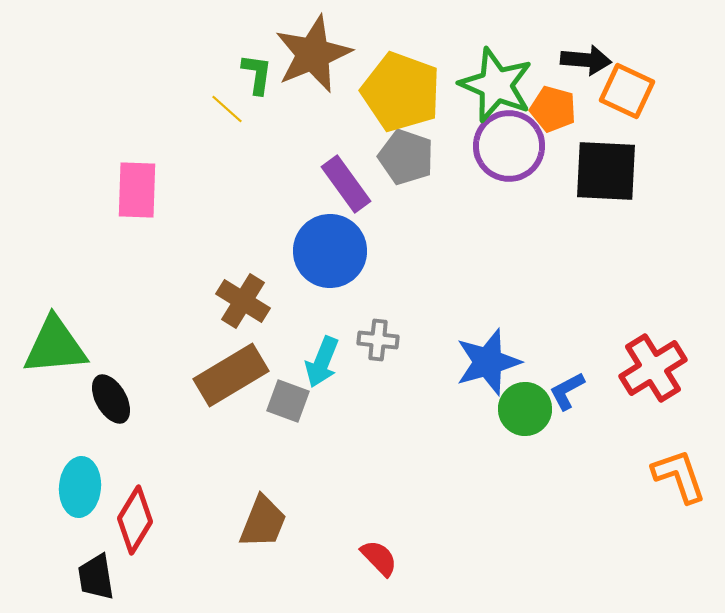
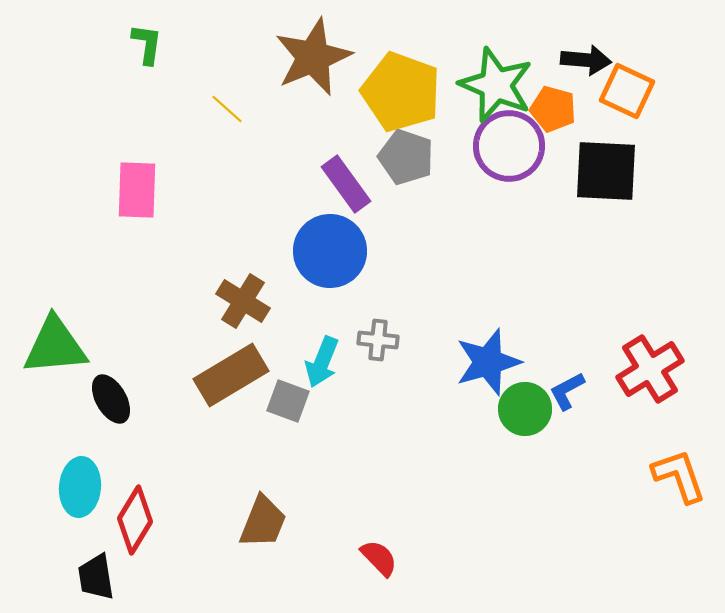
brown star: moved 3 px down
green L-shape: moved 110 px left, 30 px up
red cross: moved 3 px left, 1 px down
